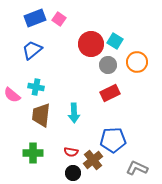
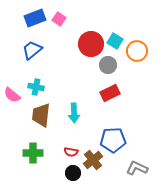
orange circle: moved 11 px up
